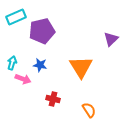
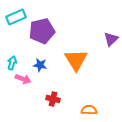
orange triangle: moved 5 px left, 7 px up
orange semicircle: rotated 56 degrees counterclockwise
